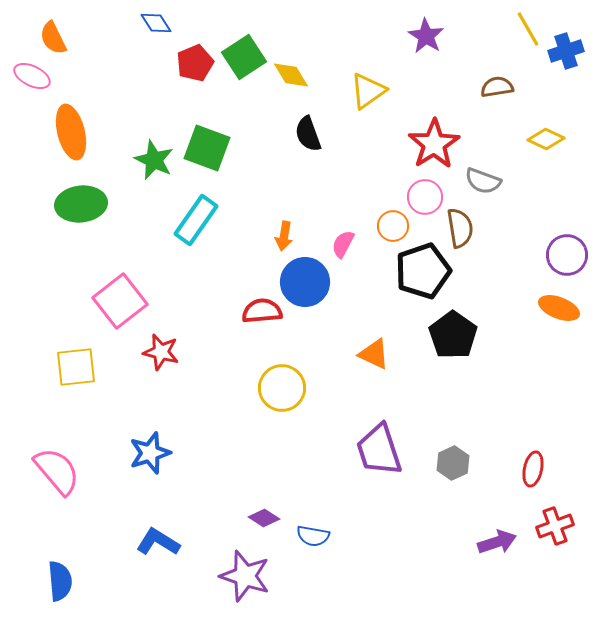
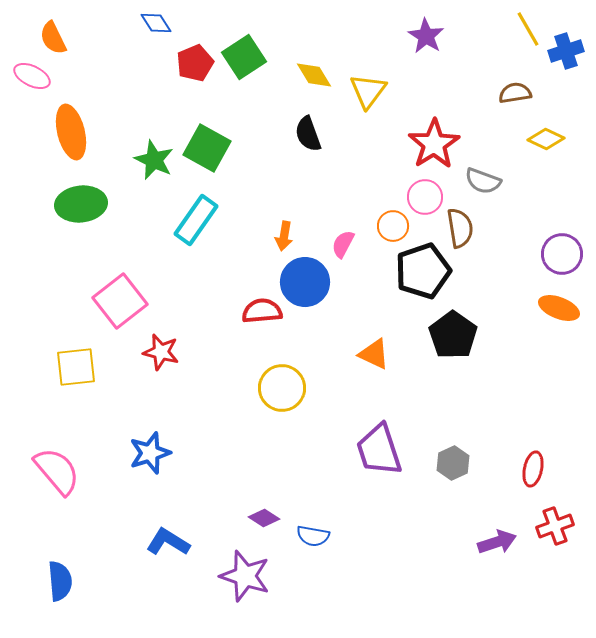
yellow diamond at (291, 75): moved 23 px right
brown semicircle at (497, 87): moved 18 px right, 6 px down
yellow triangle at (368, 91): rotated 18 degrees counterclockwise
green square at (207, 148): rotated 9 degrees clockwise
purple circle at (567, 255): moved 5 px left, 1 px up
blue L-shape at (158, 542): moved 10 px right
